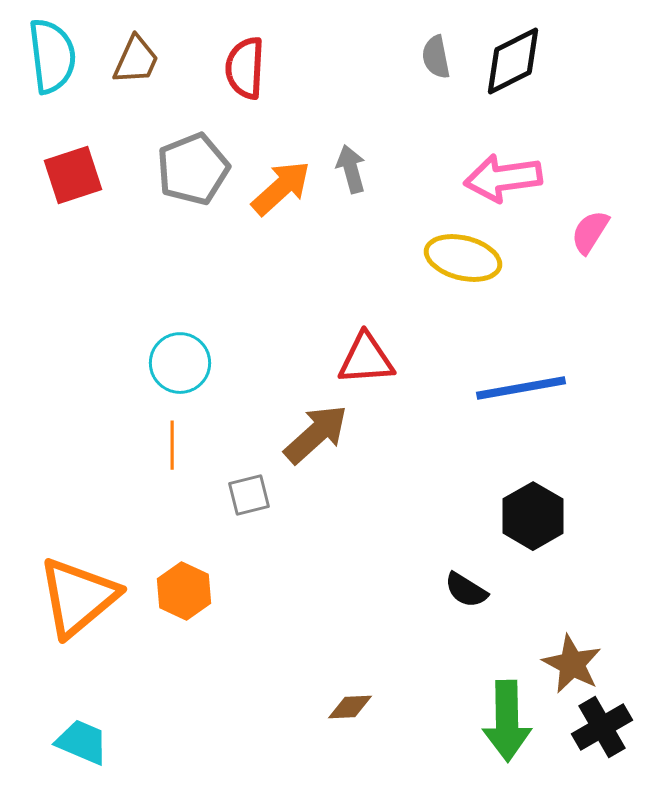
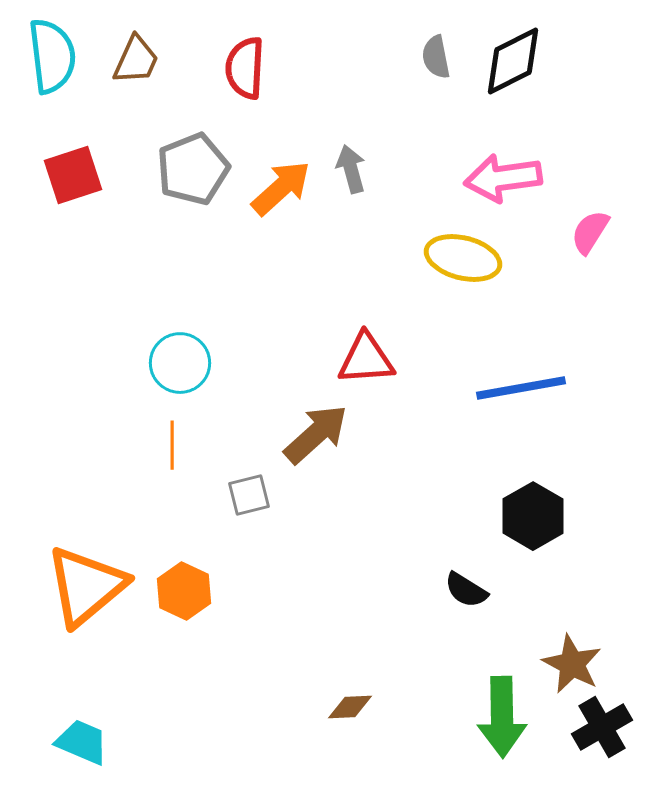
orange triangle: moved 8 px right, 11 px up
green arrow: moved 5 px left, 4 px up
